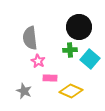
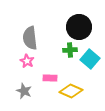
pink star: moved 11 px left
